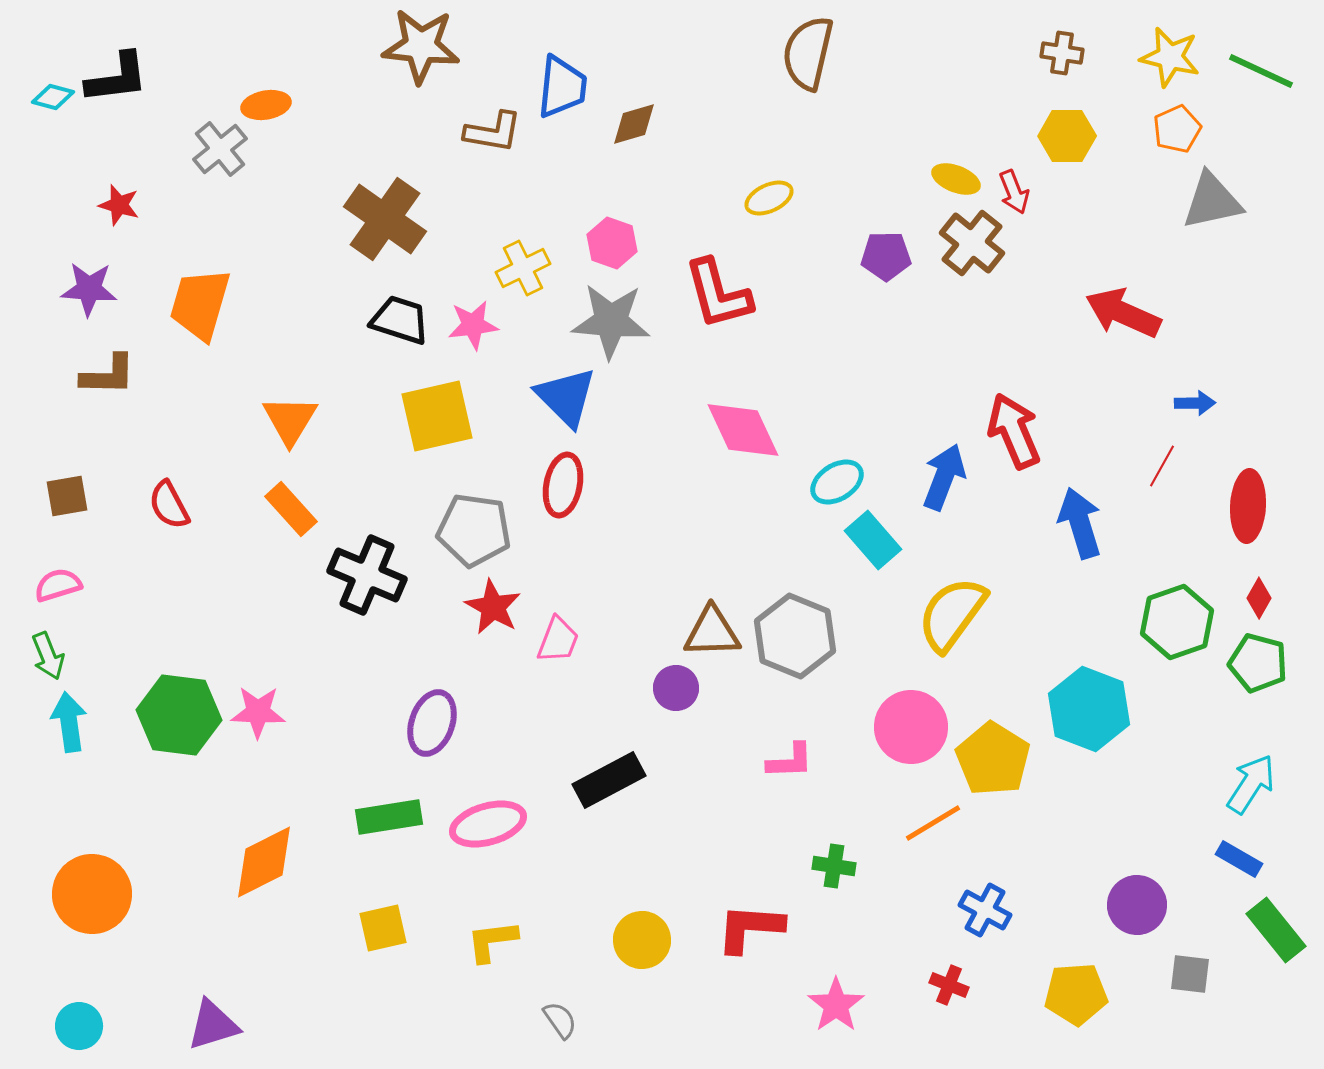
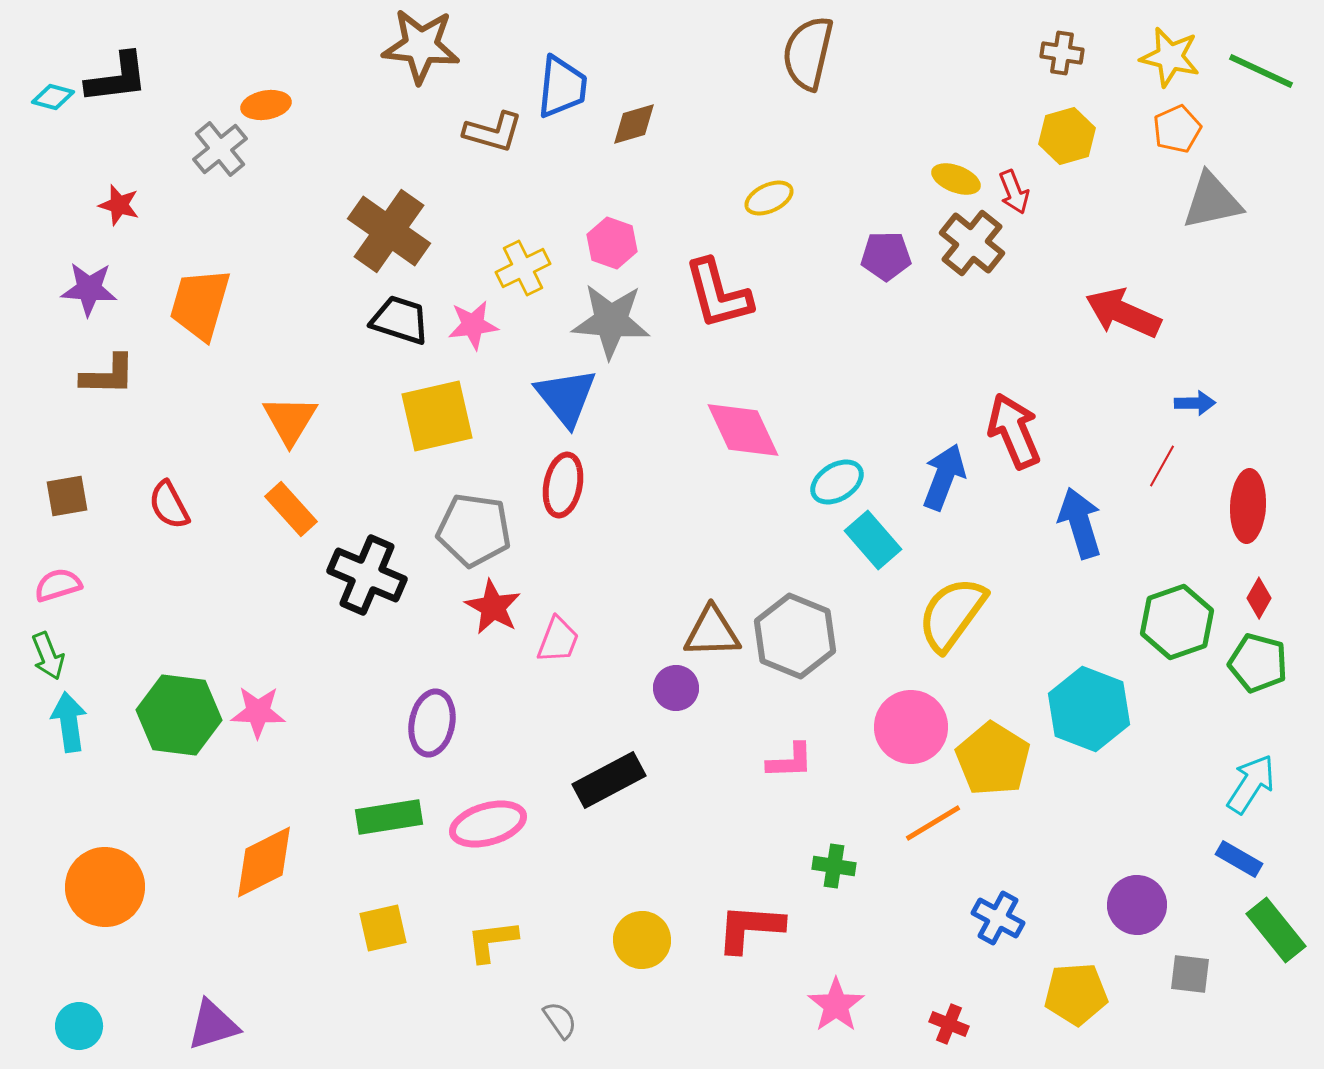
brown L-shape at (493, 132): rotated 6 degrees clockwise
yellow hexagon at (1067, 136): rotated 16 degrees counterclockwise
brown cross at (385, 219): moved 4 px right, 12 px down
blue triangle at (566, 397): rotated 6 degrees clockwise
purple ellipse at (432, 723): rotated 8 degrees counterclockwise
orange circle at (92, 894): moved 13 px right, 7 px up
blue cross at (985, 910): moved 13 px right, 8 px down
red cross at (949, 985): moved 39 px down
